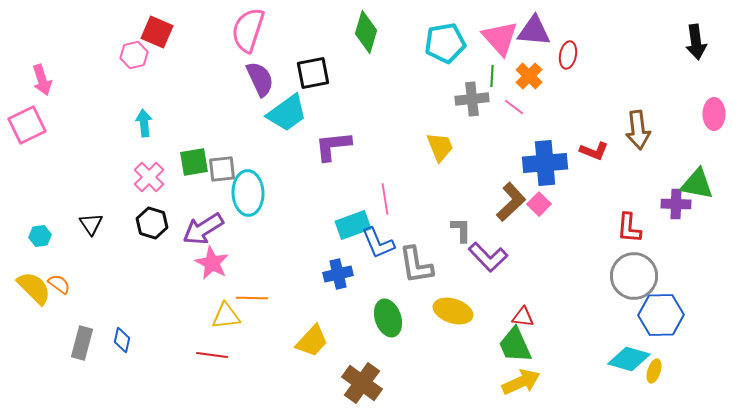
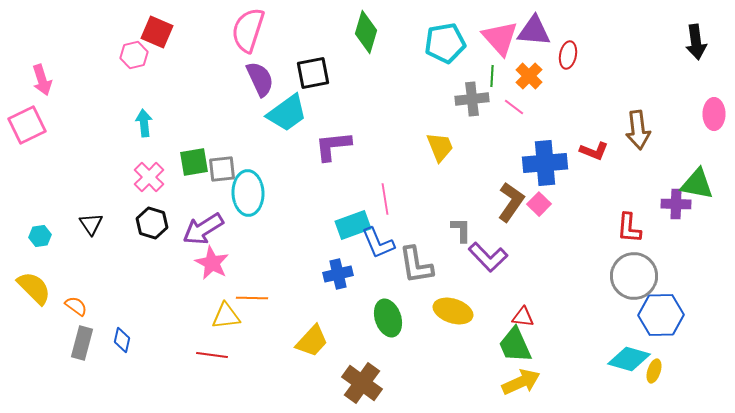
brown L-shape at (511, 202): rotated 12 degrees counterclockwise
orange semicircle at (59, 284): moved 17 px right, 22 px down
